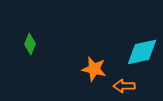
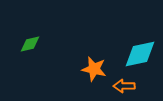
green diamond: rotated 55 degrees clockwise
cyan diamond: moved 2 px left, 2 px down
